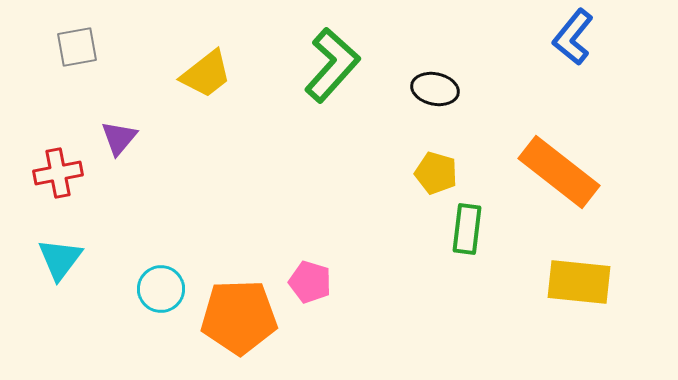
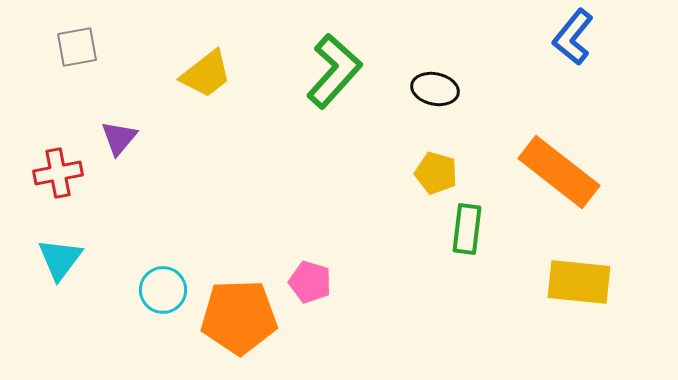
green L-shape: moved 2 px right, 6 px down
cyan circle: moved 2 px right, 1 px down
